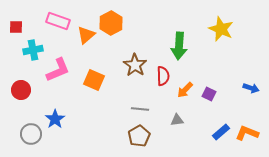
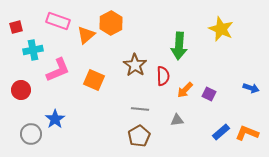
red square: rotated 16 degrees counterclockwise
